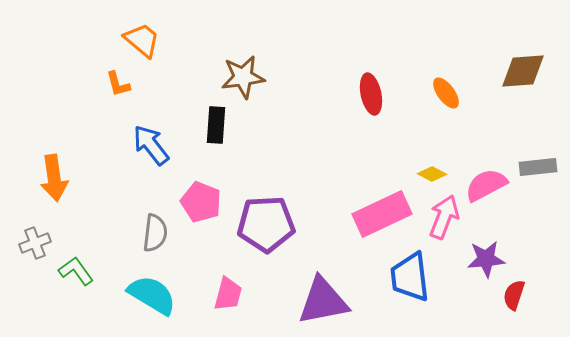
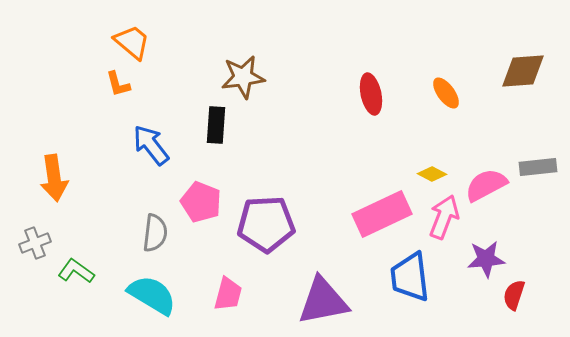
orange trapezoid: moved 10 px left, 2 px down
green L-shape: rotated 18 degrees counterclockwise
